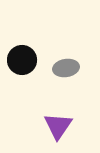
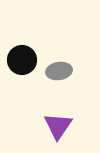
gray ellipse: moved 7 px left, 3 px down
